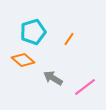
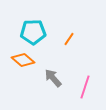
cyan pentagon: rotated 15 degrees clockwise
gray arrow: rotated 18 degrees clockwise
pink line: rotated 35 degrees counterclockwise
